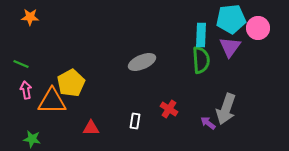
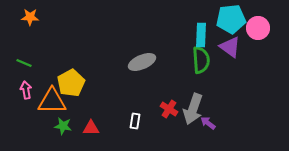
purple triangle: rotated 30 degrees counterclockwise
green line: moved 3 px right, 1 px up
gray arrow: moved 33 px left
green star: moved 31 px right, 13 px up
